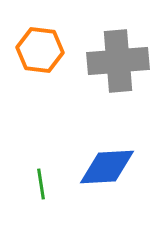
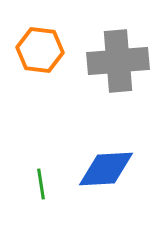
blue diamond: moved 1 px left, 2 px down
